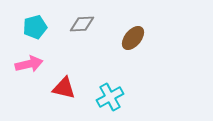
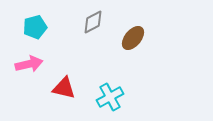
gray diamond: moved 11 px right, 2 px up; rotated 25 degrees counterclockwise
